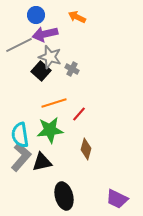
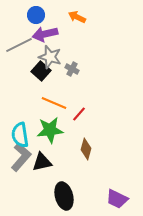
orange line: rotated 40 degrees clockwise
